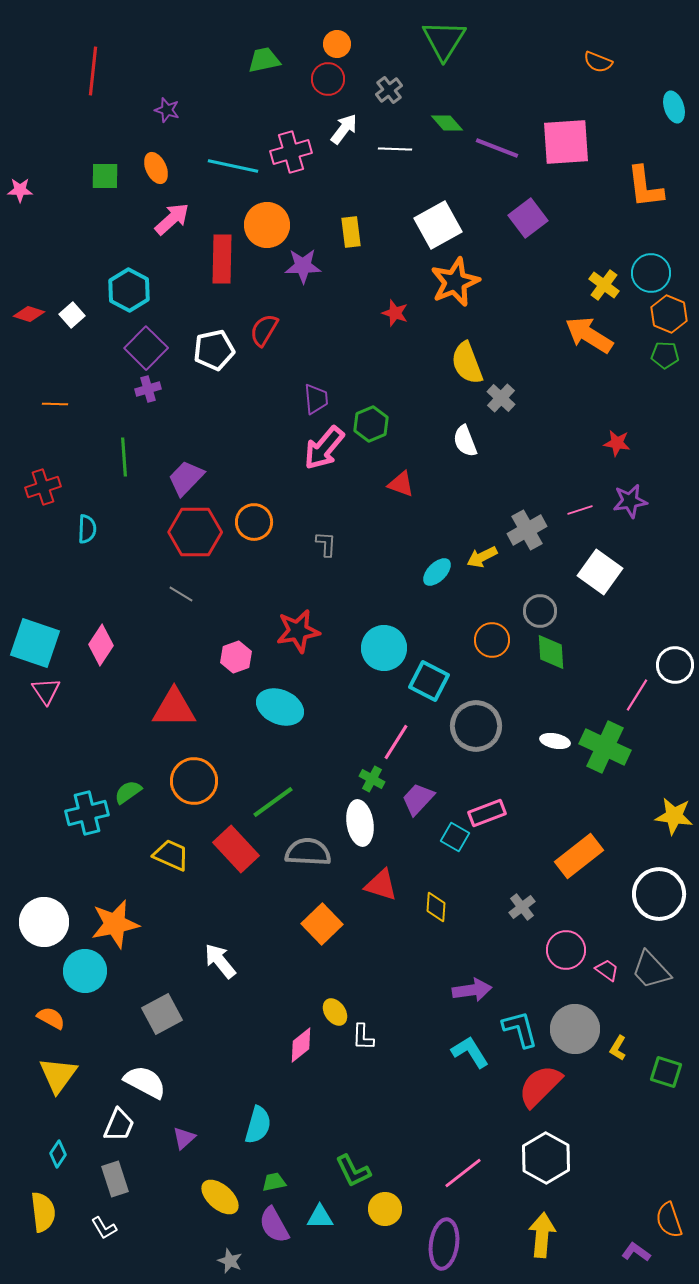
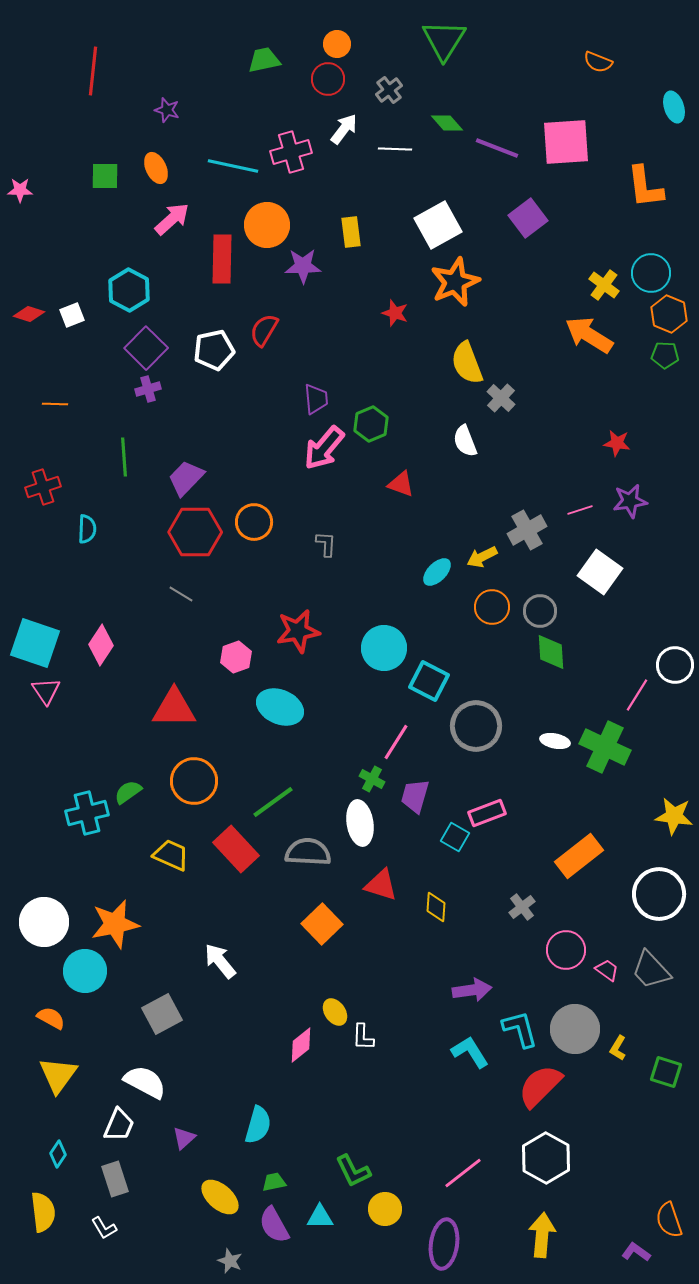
white square at (72, 315): rotated 20 degrees clockwise
orange circle at (492, 640): moved 33 px up
purple trapezoid at (418, 799): moved 3 px left, 3 px up; rotated 27 degrees counterclockwise
